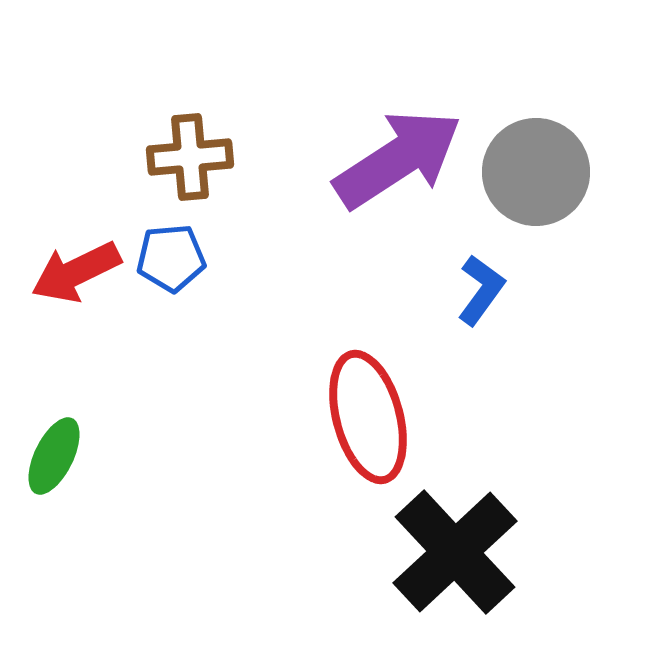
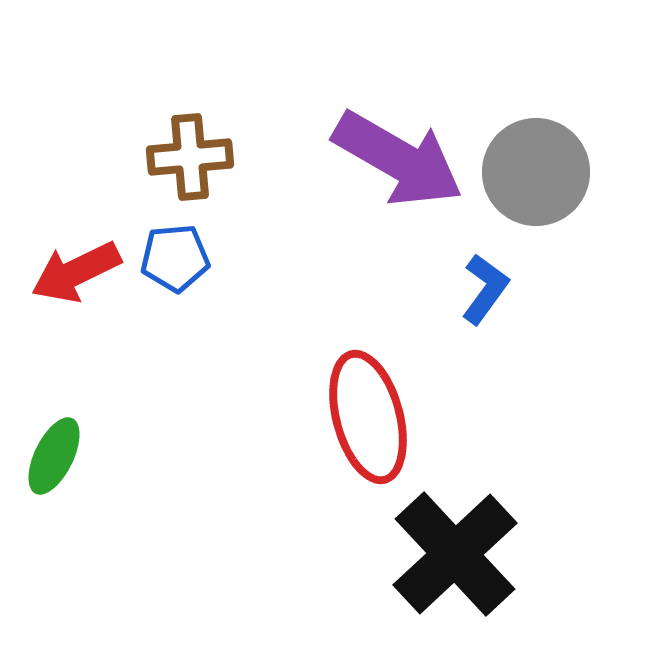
purple arrow: rotated 63 degrees clockwise
blue pentagon: moved 4 px right
blue L-shape: moved 4 px right, 1 px up
black cross: moved 2 px down
